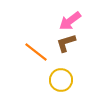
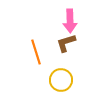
pink arrow: rotated 55 degrees counterclockwise
orange line: rotated 35 degrees clockwise
